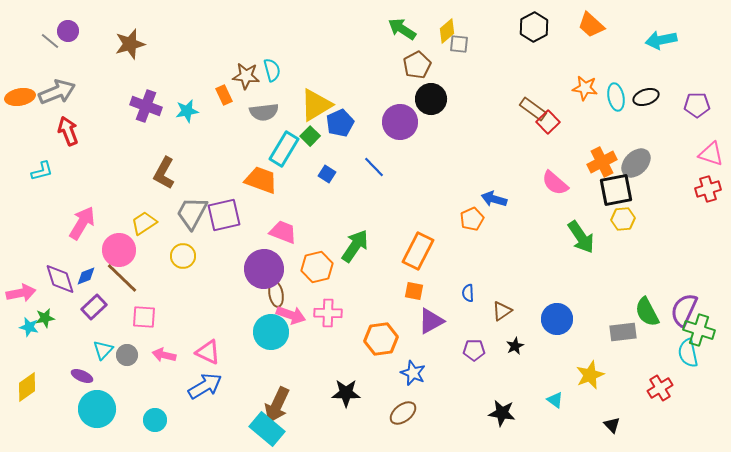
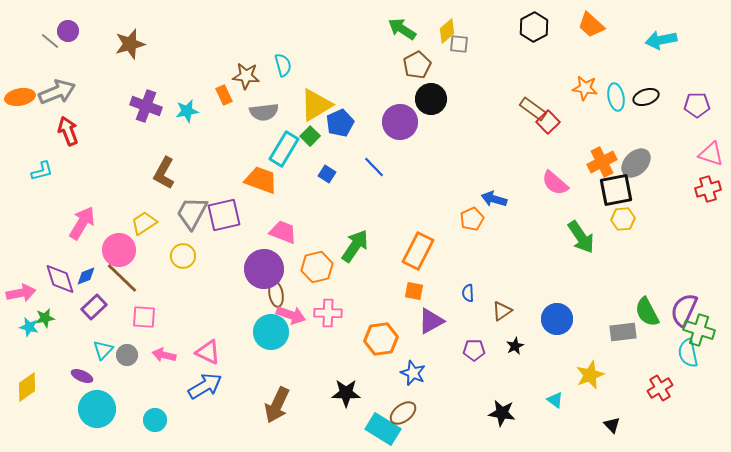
cyan semicircle at (272, 70): moved 11 px right, 5 px up
cyan rectangle at (267, 429): moved 116 px right; rotated 8 degrees counterclockwise
